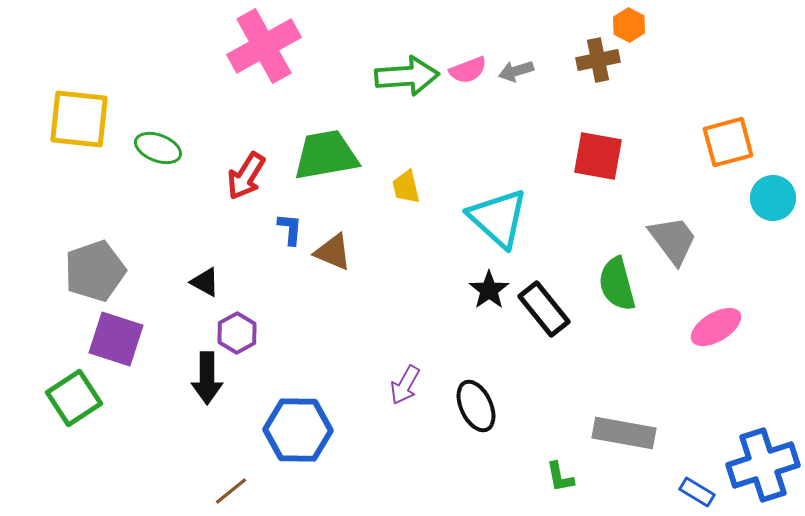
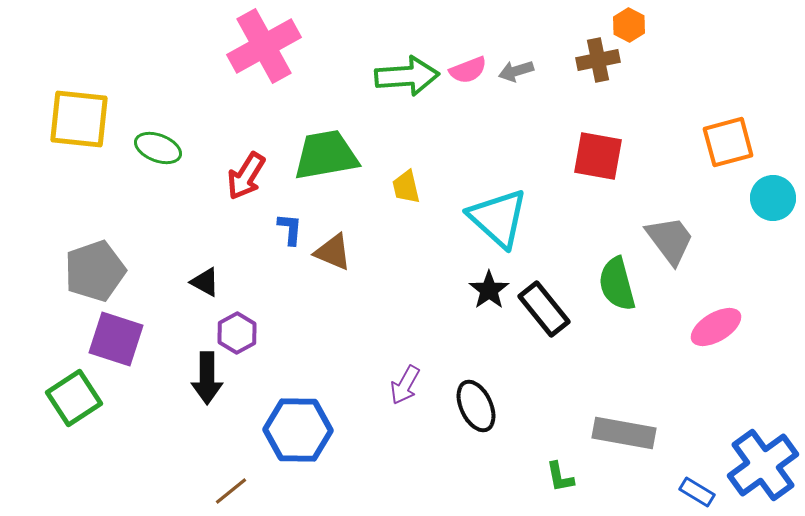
gray trapezoid: moved 3 px left
blue cross: rotated 18 degrees counterclockwise
